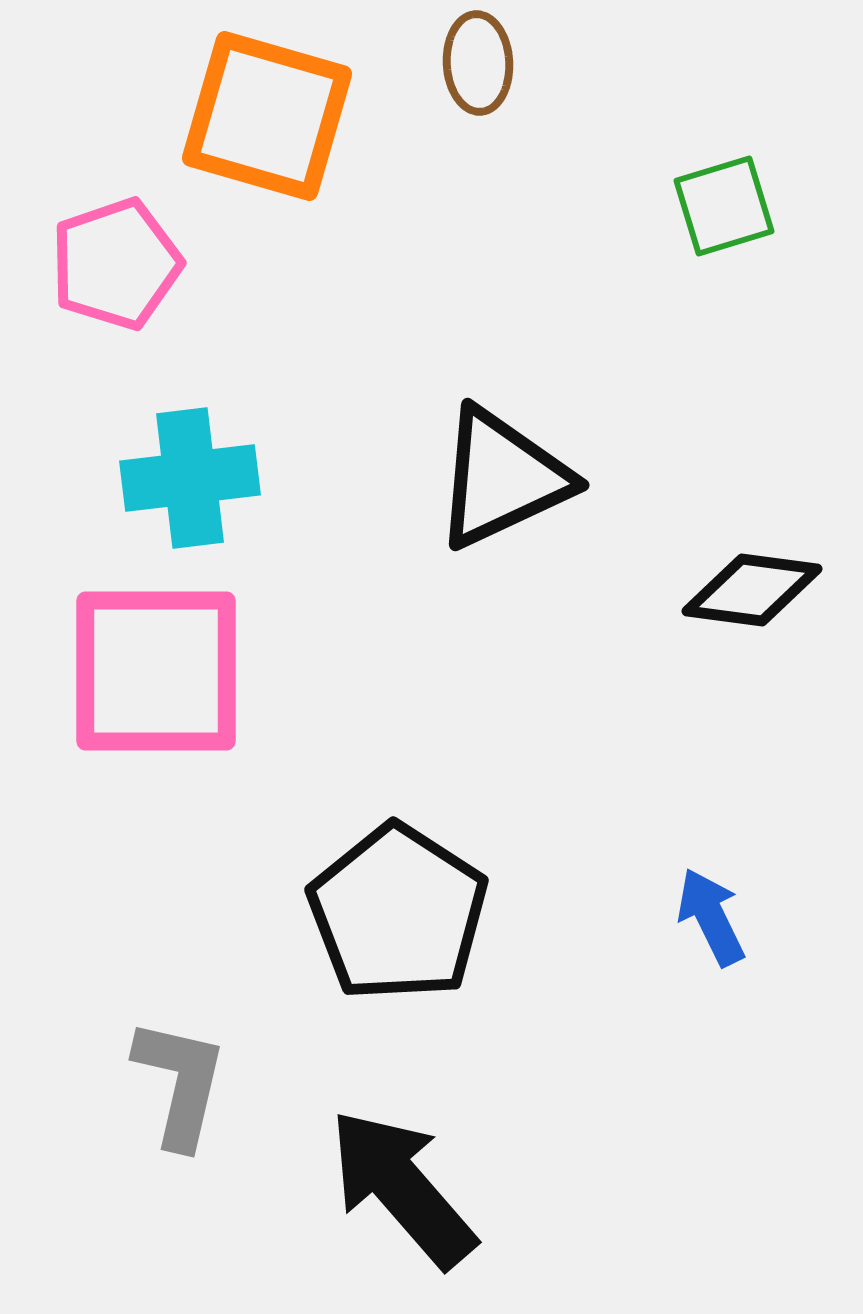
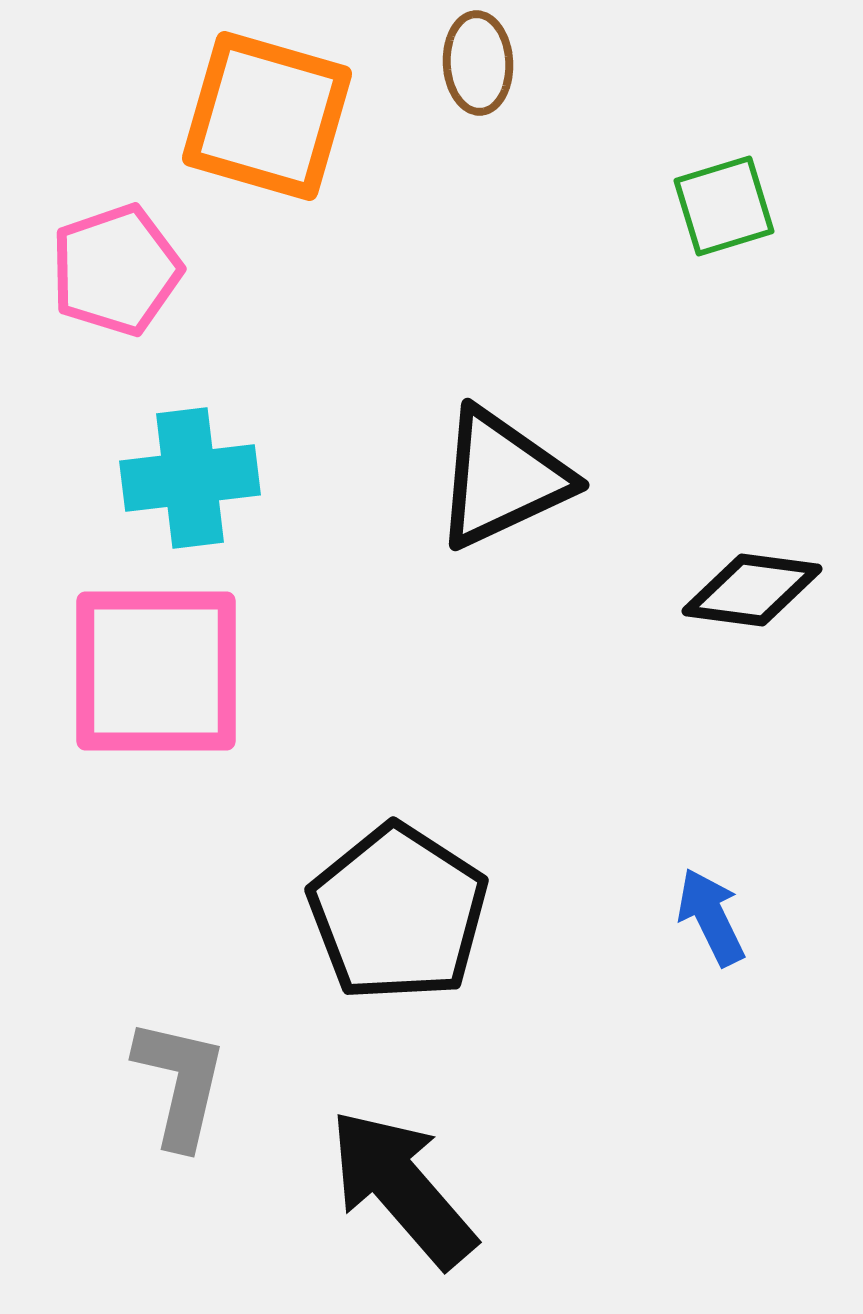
pink pentagon: moved 6 px down
